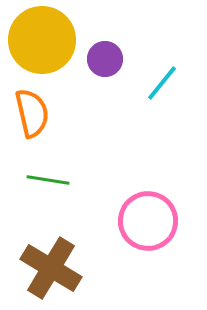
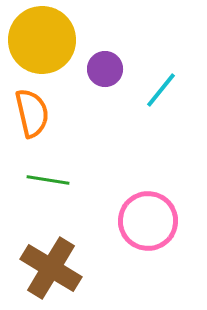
purple circle: moved 10 px down
cyan line: moved 1 px left, 7 px down
